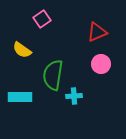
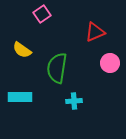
pink square: moved 5 px up
red triangle: moved 2 px left
pink circle: moved 9 px right, 1 px up
green semicircle: moved 4 px right, 7 px up
cyan cross: moved 5 px down
